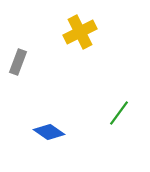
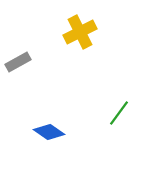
gray rectangle: rotated 40 degrees clockwise
